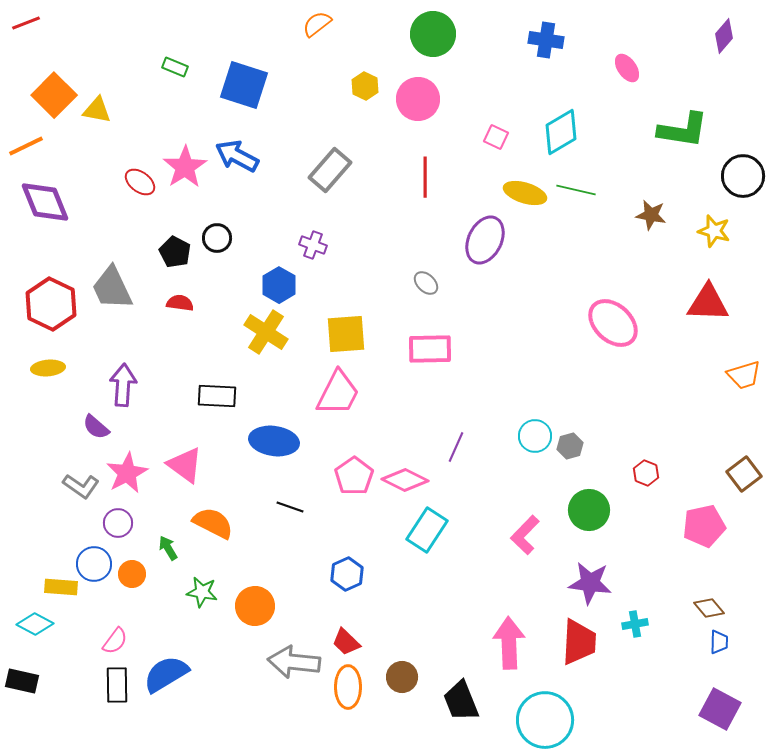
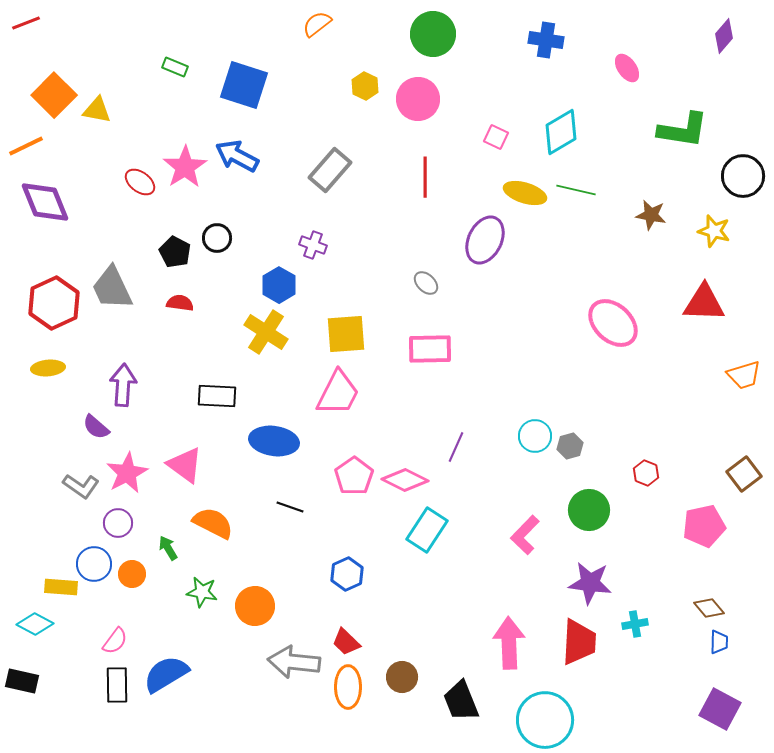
red triangle at (708, 303): moved 4 px left
red hexagon at (51, 304): moved 3 px right, 1 px up; rotated 9 degrees clockwise
